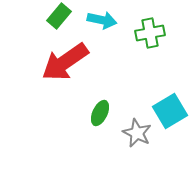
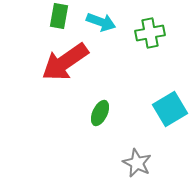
green rectangle: rotated 30 degrees counterclockwise
cyan arrow: moved 1 px left, 2 px down; rotated 8 degrees clockwise
cyan square: moved 2 px up
gray star: moved 30 px down
